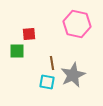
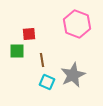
pink hexagon: rotated 8 degrees clockwise
brown line: moved 10 px left, 3 px up
cyan square: rotated 14 degrees clockwise
